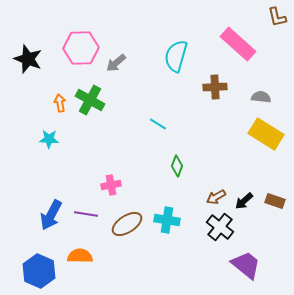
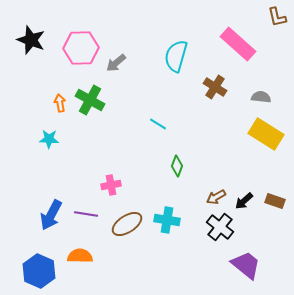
black star: moved 3 px right, 19 px up
brown cross: rotated 35 degrees clockwise
